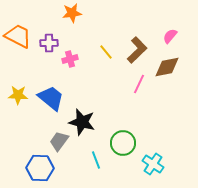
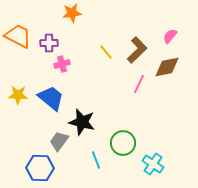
pink cross: moved 8 px left, 5 px down
